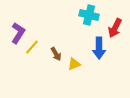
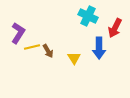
cyan cross: moved 1 px left, 1 px down; rotated 12 degrees clockwise
yellow line: rotated 35 degrees clockwise
brown arrow: moved 8 px left, 3 px up
yellow triangle: moved 6 px up; rotated 40 degrees counterclockwise
